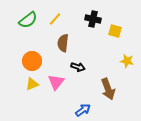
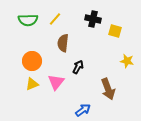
green semicircle: rotated 36 degrees clockwise
black arrow: rotated 80 degrees counterclockwise
